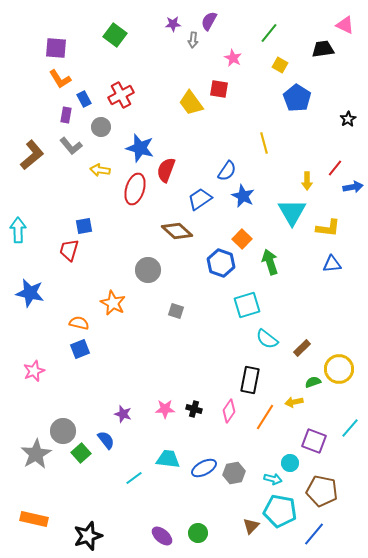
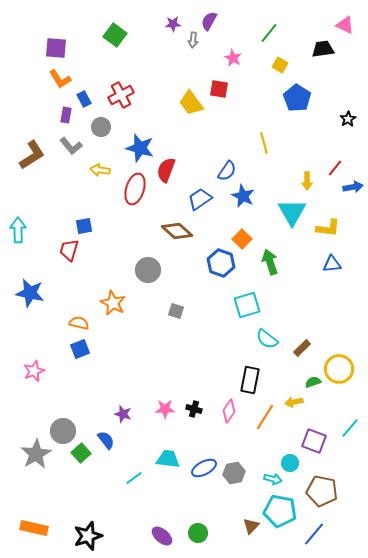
brown L-shape at (32, 155): rotated 8 degrees clockwise
orange rectangle at (34, 519): moved 9 px down
